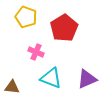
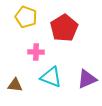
pink cross: rotated 21 degrees counterclockwise
cyan triangle: moved 1 px up
brown triangle: moved 3 px right, 2 px up
